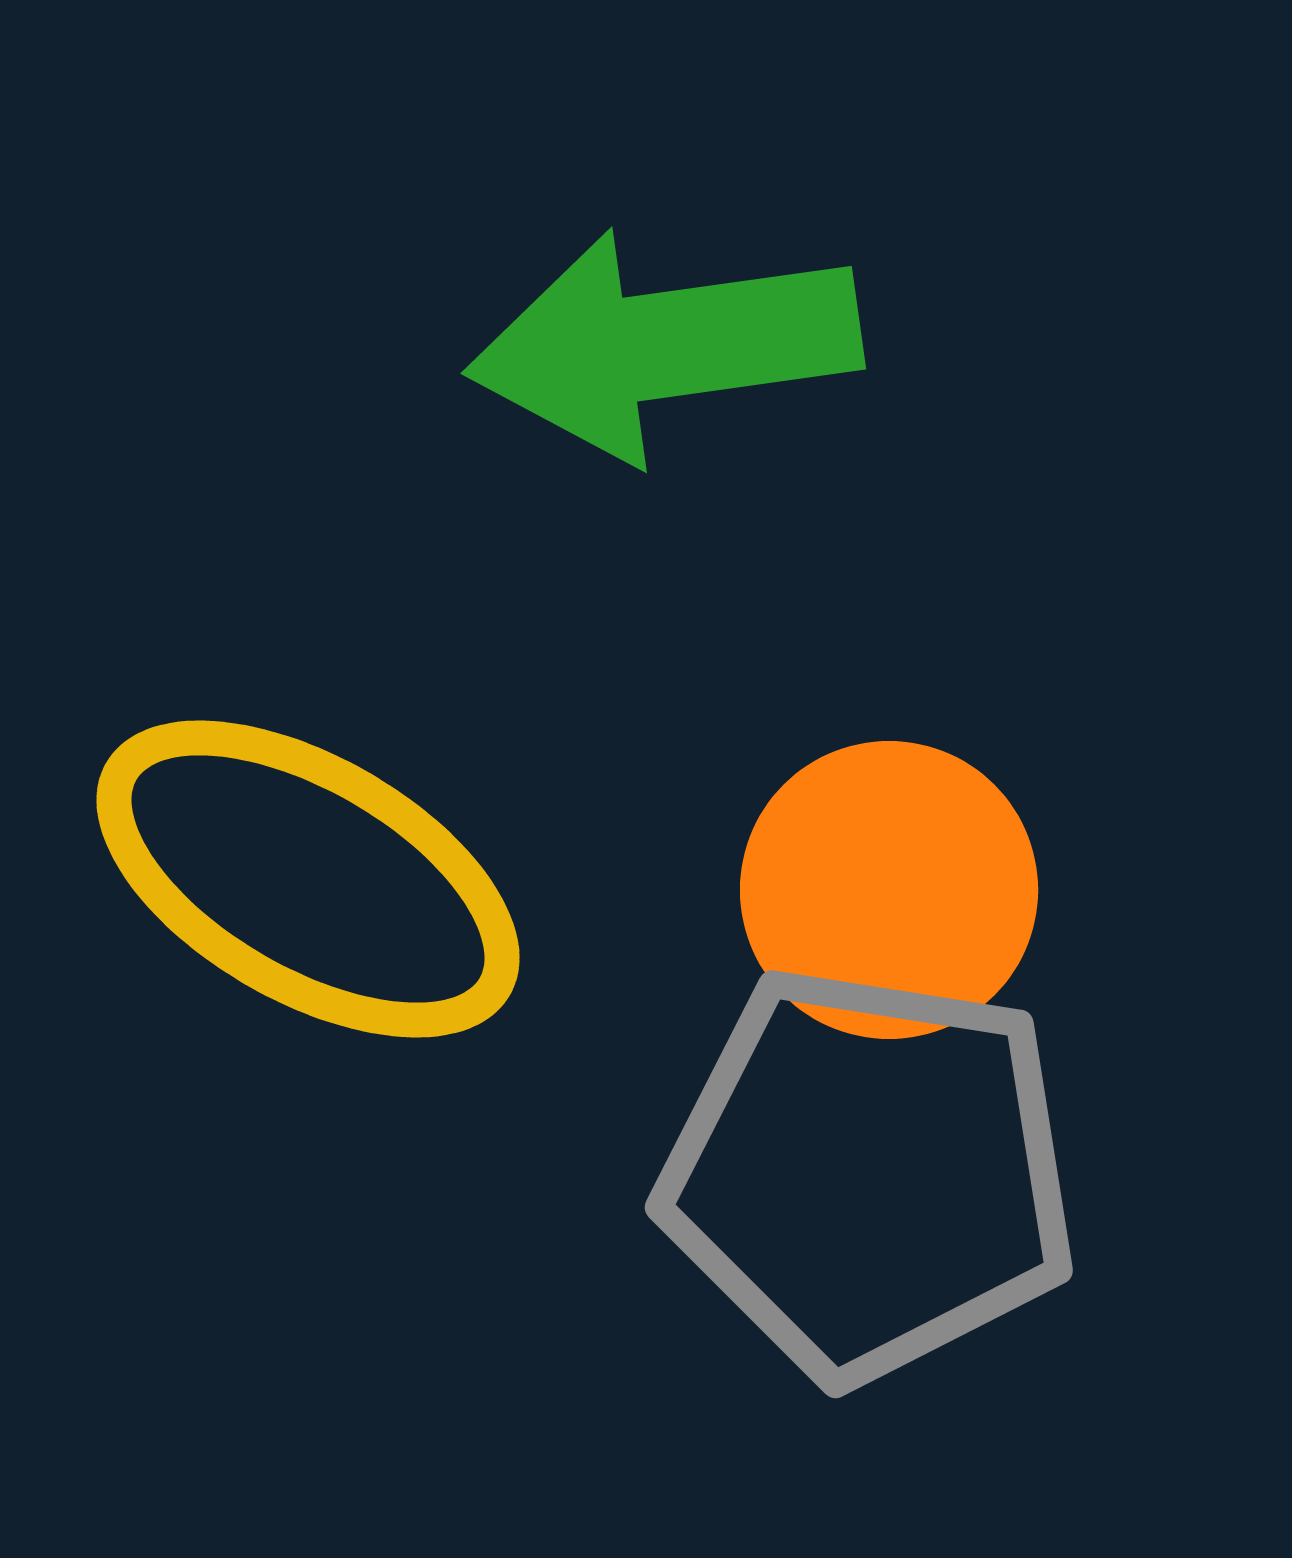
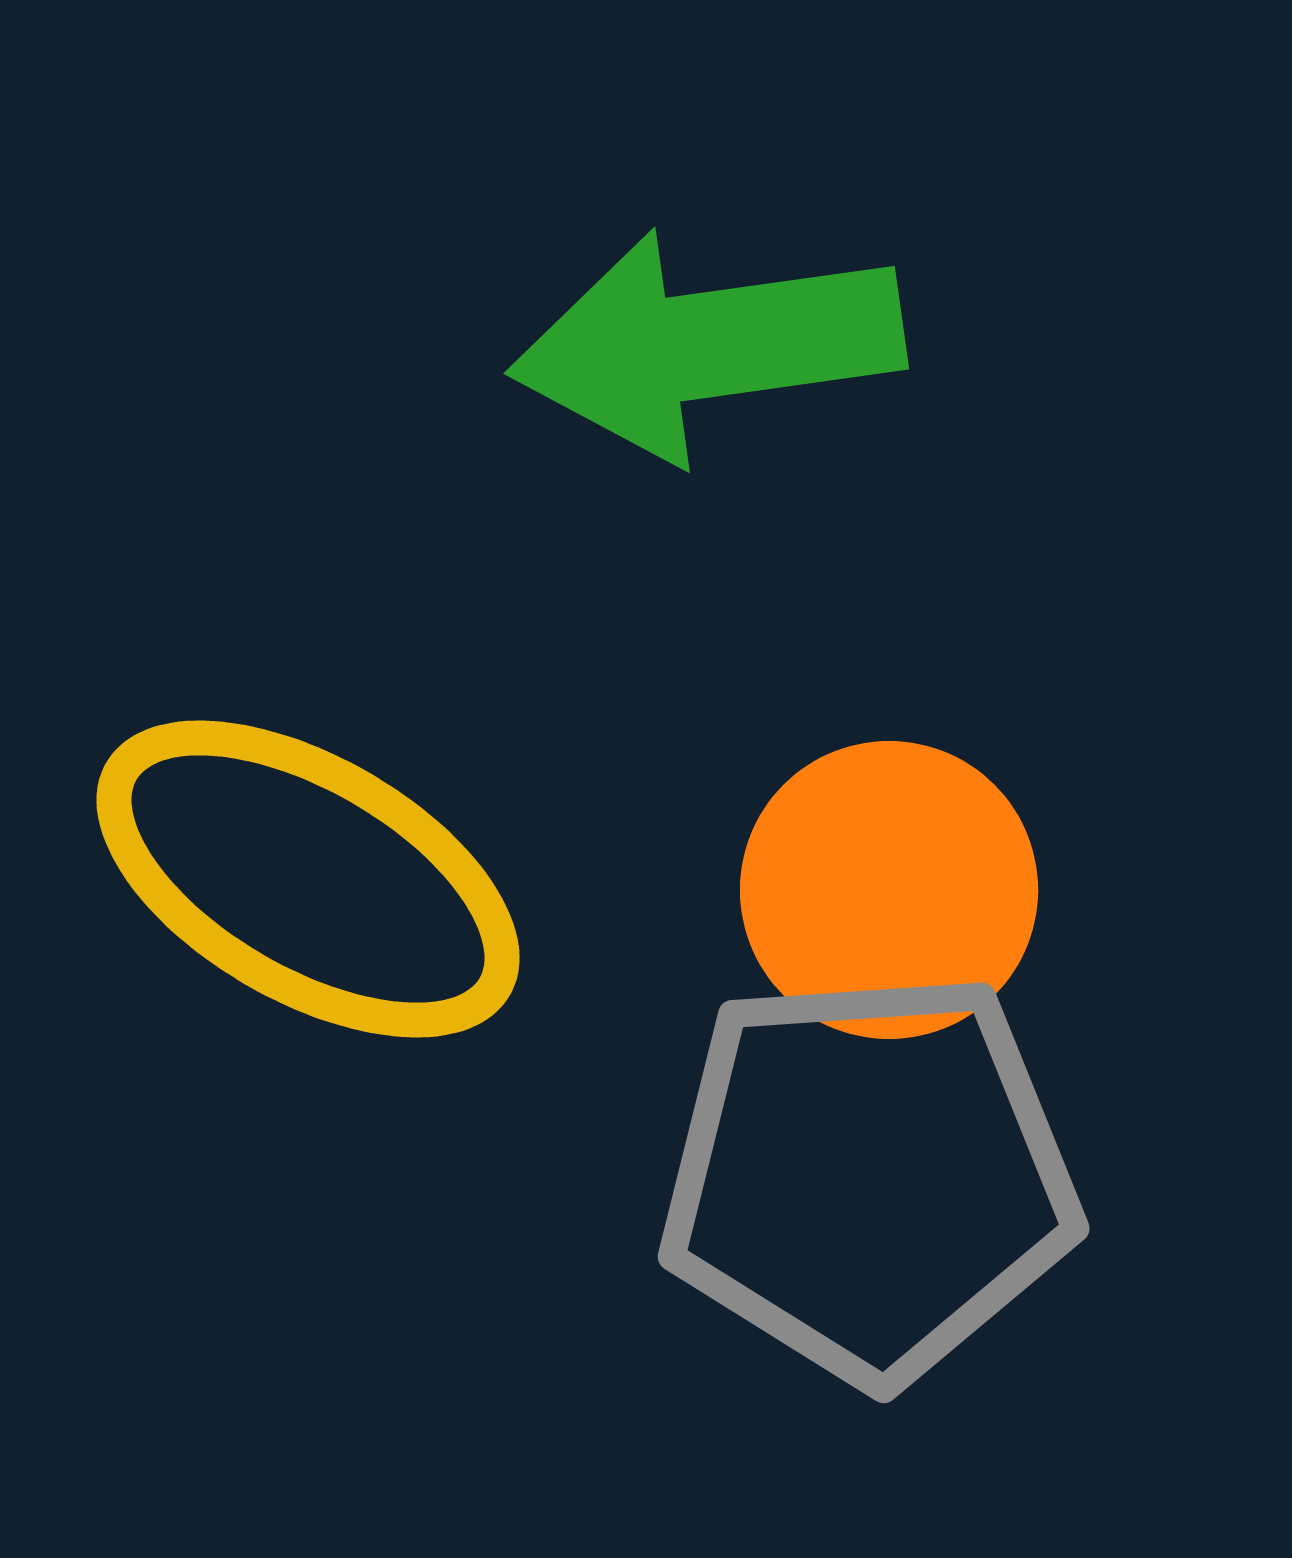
green arrow: moved 43 px right
gray pentagon: moved 3 px down; rotated 13 degrees counterclockwise
